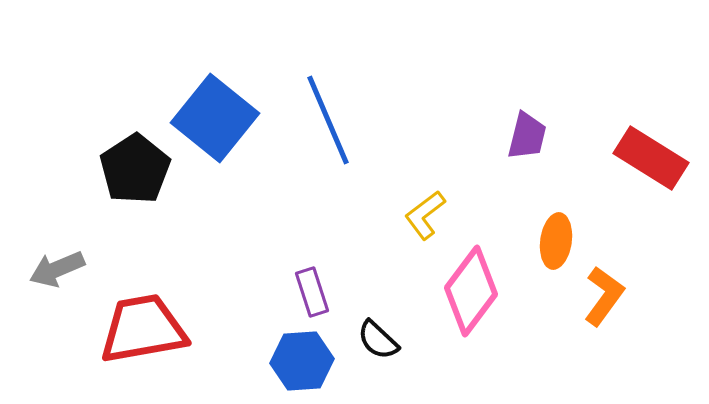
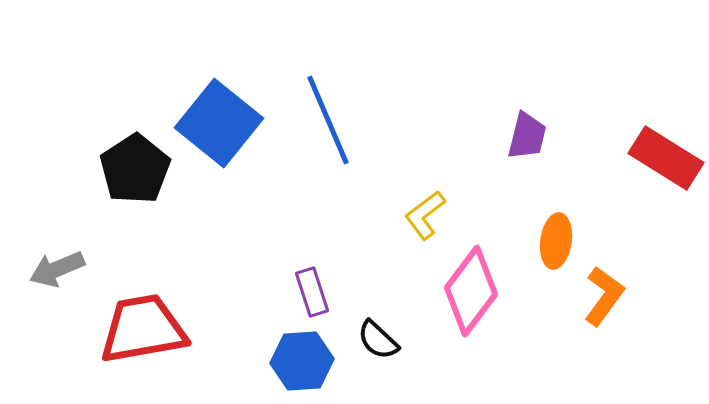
blue square: moved 4 px right, 5 px down
red rectangle: moved 15 px right
